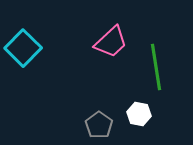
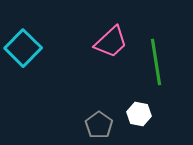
green line: moved 5 px up
